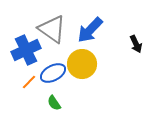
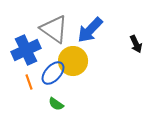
gray triangle: moved 2 px right
yellow circle: moved 9 px left, 3 px up
blue ellipse: rotated 20 degrees counterclockwise
orange line: rotated 63 degrees counterclockwise
green semicircle: moved 2 px right, 1 px down; rotated 21 degrees counterclockwise
